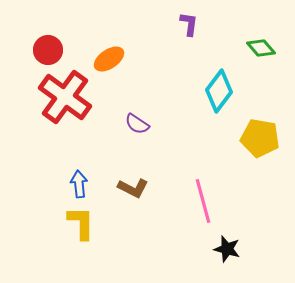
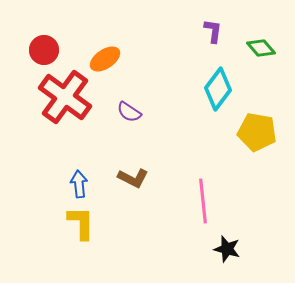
purple L-shape: moved 24 px right, 7 px down
red circle: moved 4 px left
orange ellipse: moved 4 px left
cyan diamond: moved 1 px left, 2 px up
purple semicircle: moved 8 px left, 12 px up
yellow pentagon: moved 3 px left, 6 px up
brown L-shape: moved 10 px up
pink line: rotated 9 degrees clockwise
